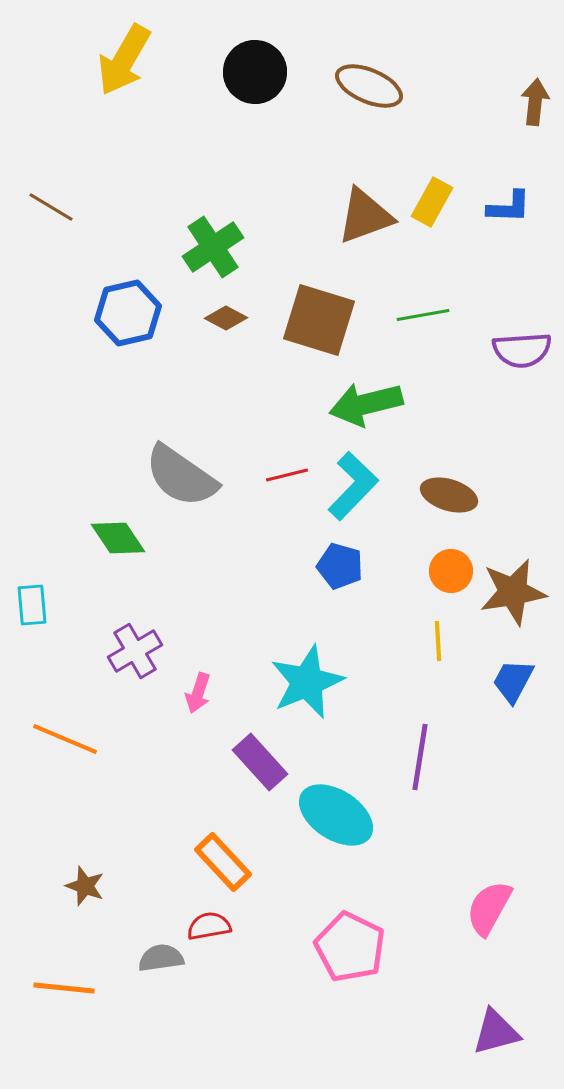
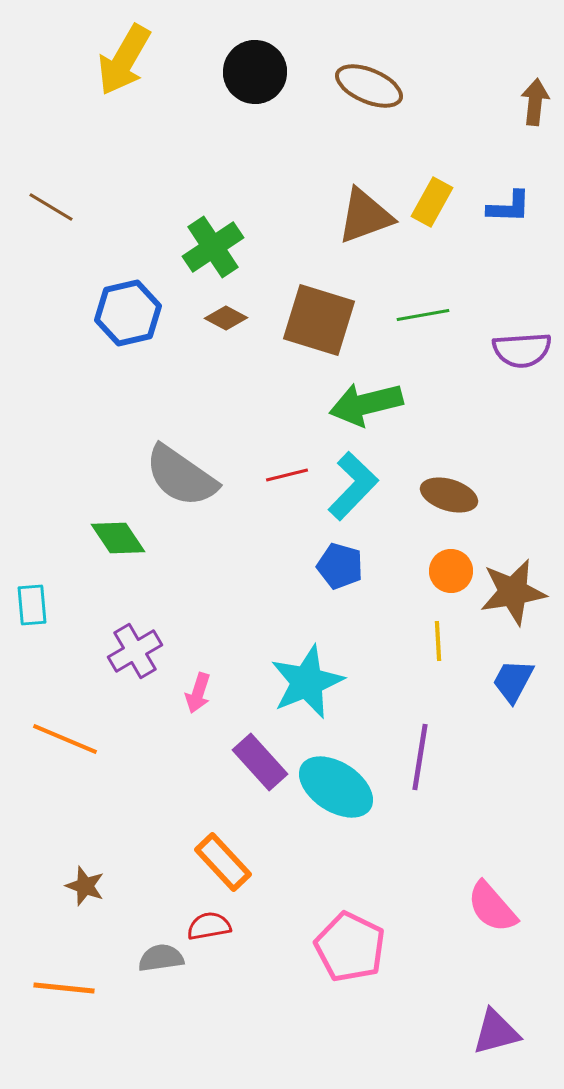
cyan ellipse at (336, 815): moved 28 px up
pink semicircle at (489, 908): moved 3 px right, 1 px up; rotated 70 degrees counterclockwise
